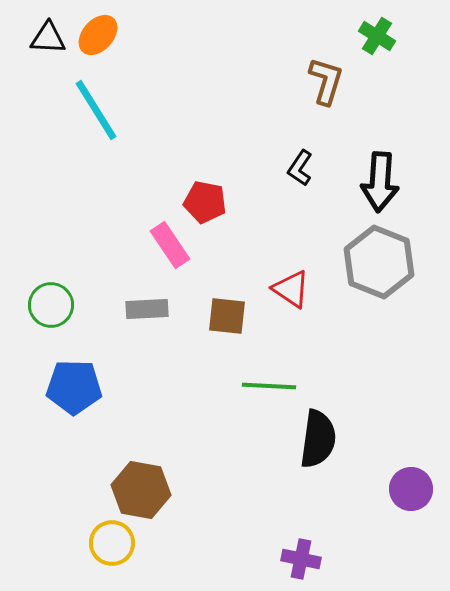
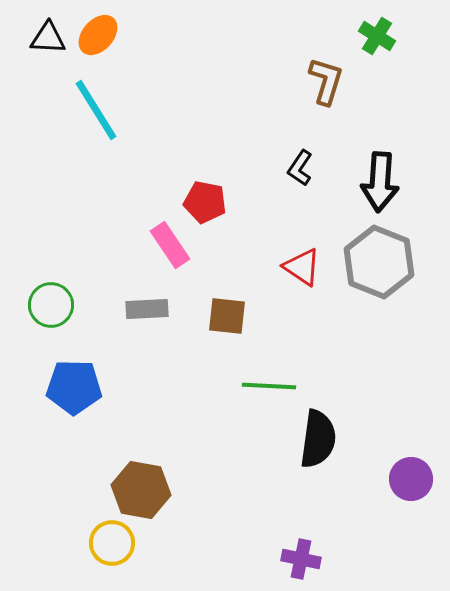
red triangle: moved 11 px right, 22 px up
purple circle: moved 10 px up
